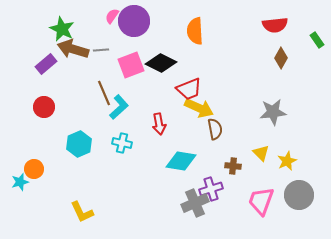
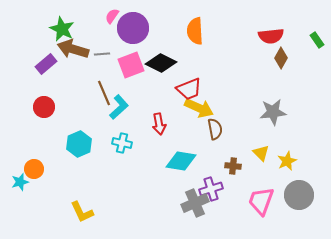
purple circle: moved 1 px left, 7 px down
red semicircle: moved 4 px left, 11 px down
gray line: moved 1 px right, 4 px down
